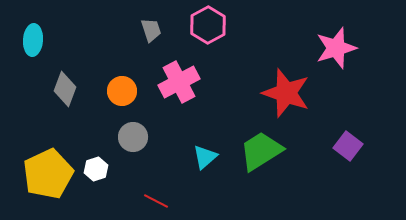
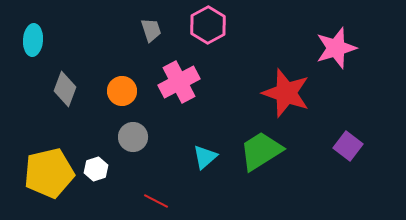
yellow pentagon: moved 1 px right, 1 px up; rotated 12 degrees clockwise
